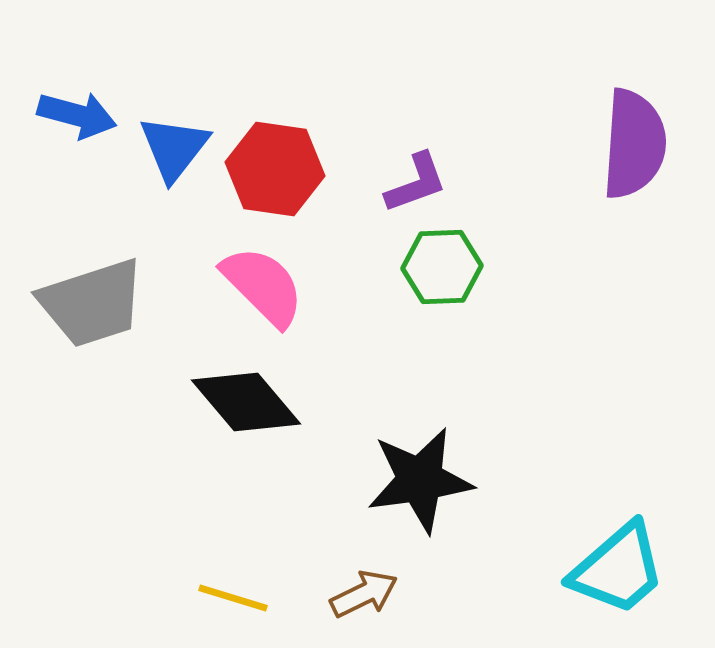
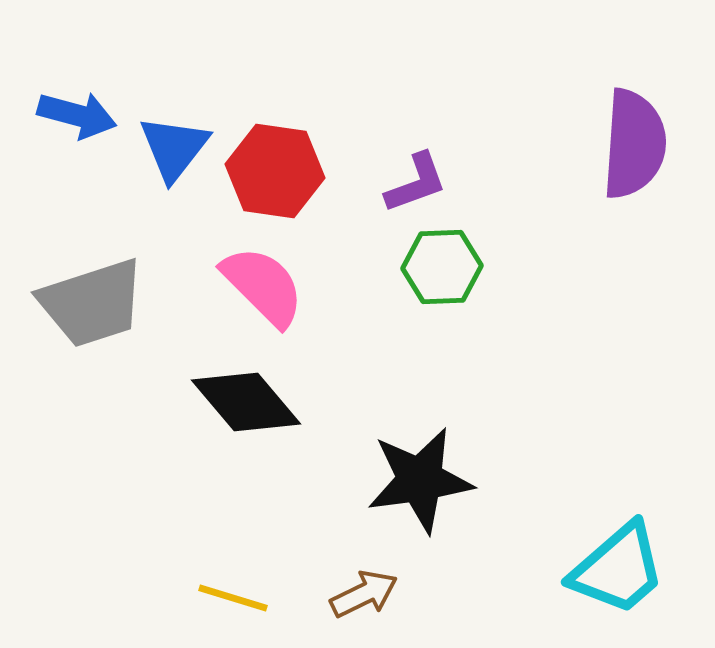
red hexagon: moved 2 px down
